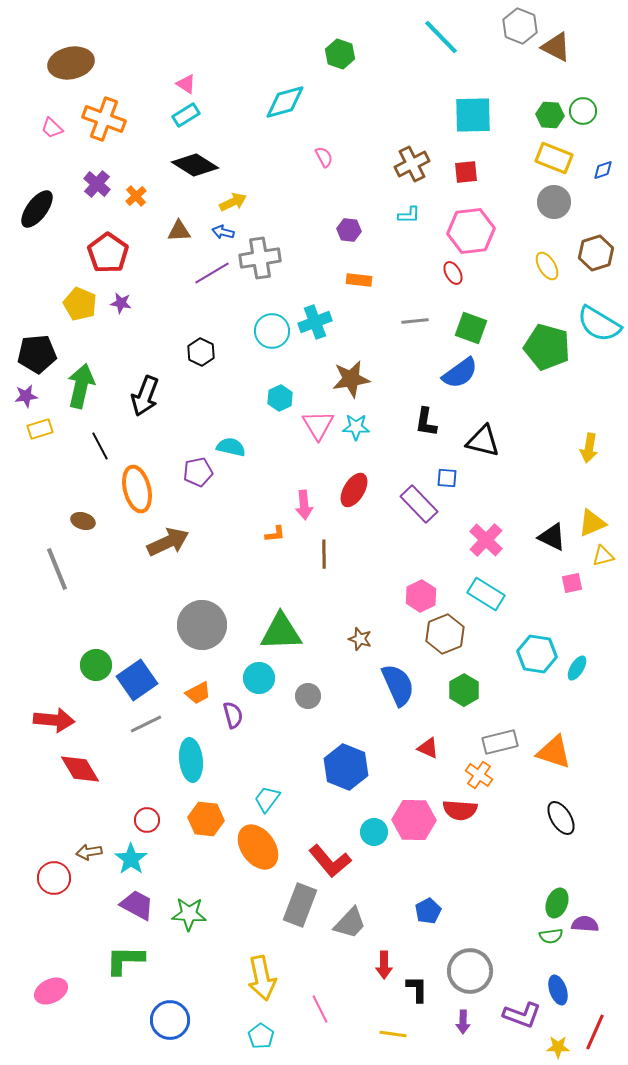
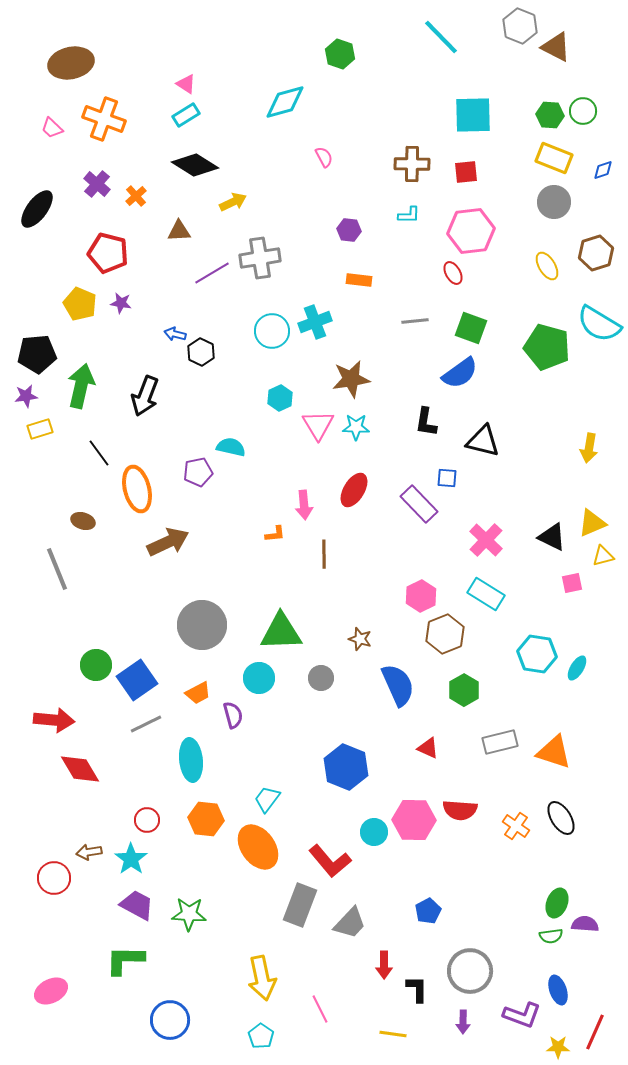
brown cross at (412, 164): rotated 28 degrees clockwise
blue arrow at (223, 232): moved 48 px left, 102 px down
red pentagon at (108, 253): rotated 21 degrees counterclockwise
black line at (100, 446): moved 1 px left, 7 px down; rotated 8 degrees counterclockwise
gray circle at (308, 696): moved 13 px right, 18 px up
orange cross at (479, 775): moved 37 px right, 51 px down
